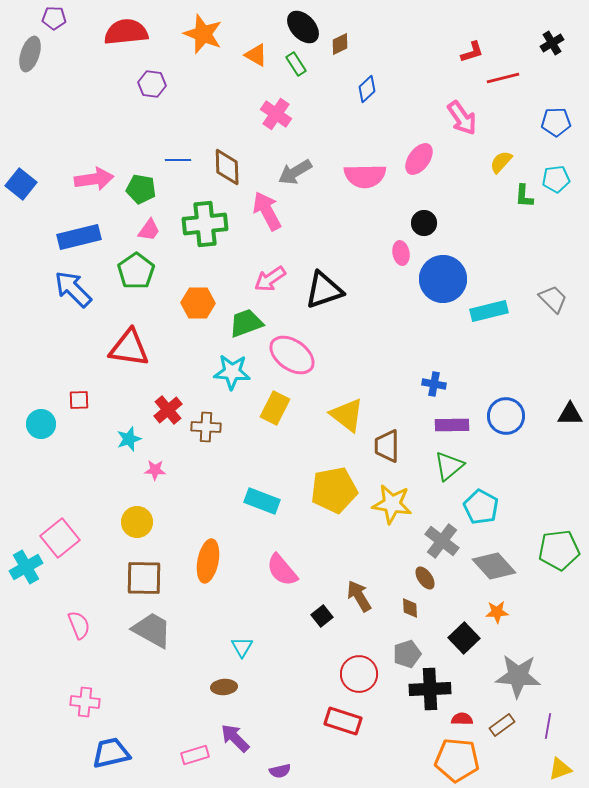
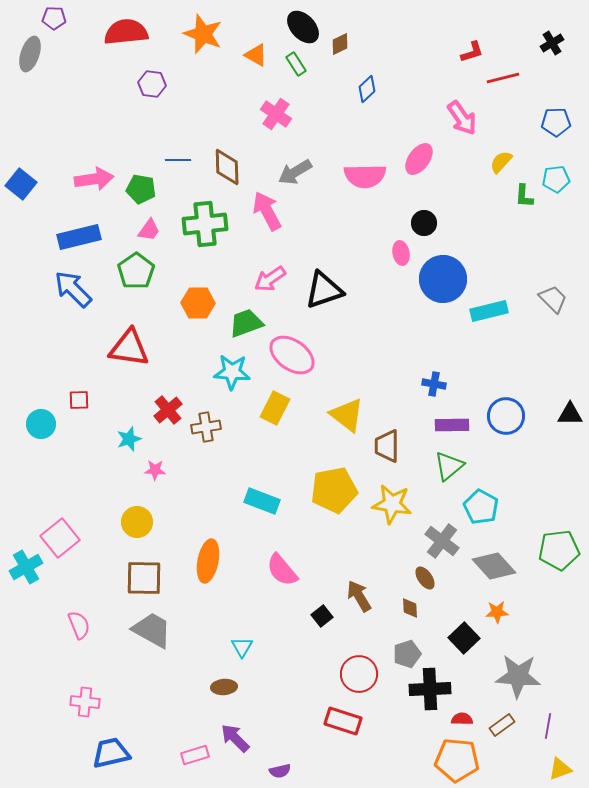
brown cross at (206, 427): rotated 12 degrees counterclockwise
